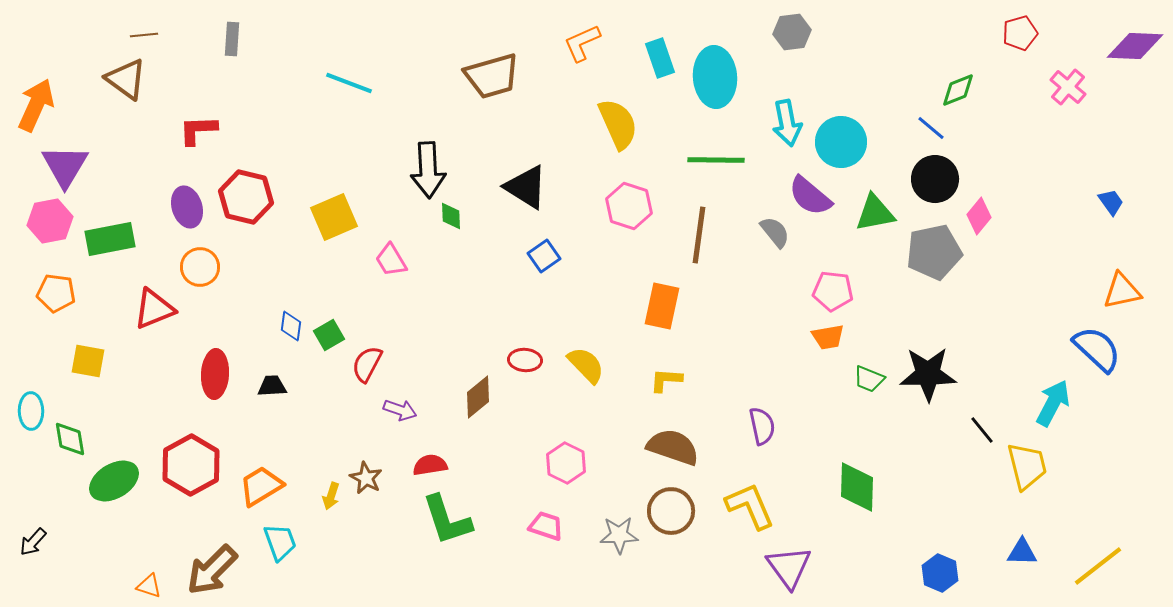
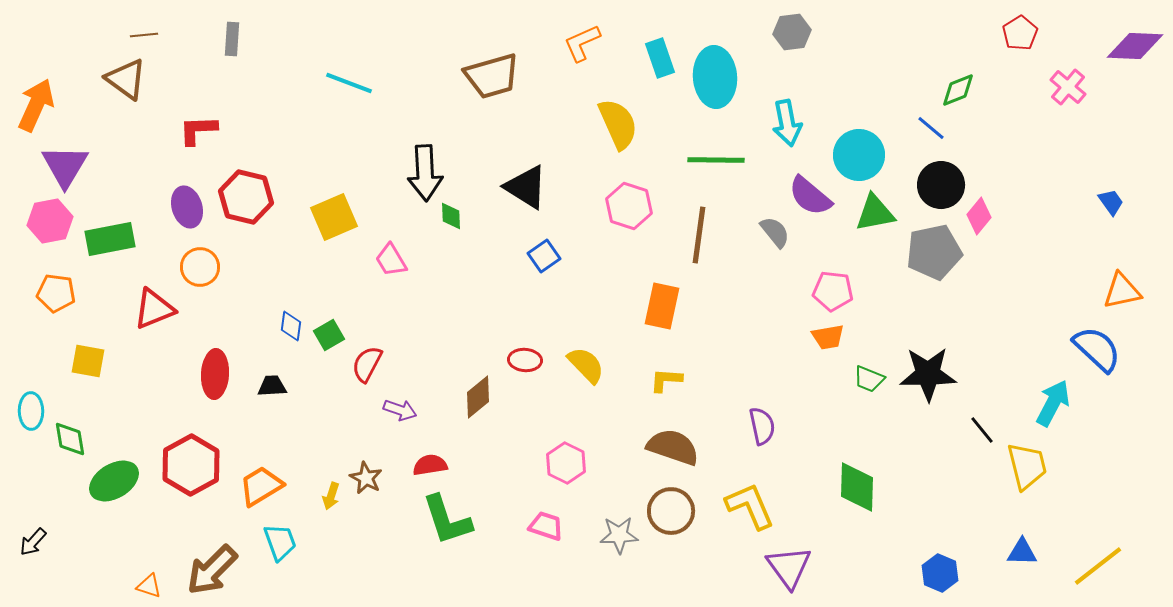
red pentagon at (1020, 33): rotated 16 degrees counterclockwise
cyan circle at (841, 142): moved 18 px right, 13 px down
black arrow at (428, 170): moved 3 px left, 3 px down
black circle at (935, 179): moved 6 px right, 6 px down
